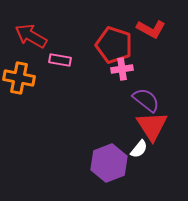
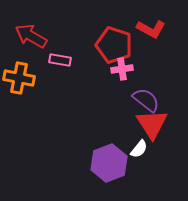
red triangle: moved 2 px up
